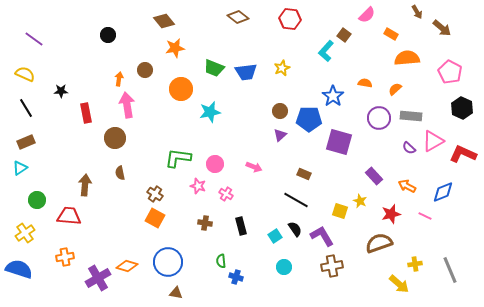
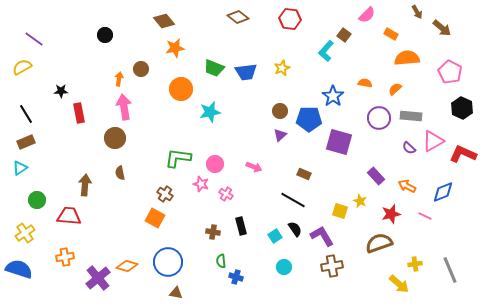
black circle at (108, 35): moved 3 px left
brown circle at (145, 70): moved 4 px left, 1 px up
yellow semicircle at (25, 74): moved 3 px left, 7 px up; rotated 54 degrees counterclockwise
pink arrow at (127, 105): moved 3 px left, 2 px down
black line at (26, 108): moved 6 px down
red rectangle at (86, 113): moved 7 px left
purple rectangle at (374, 176): moved 2 px right
pink star at (198, 186): moved 3 px right, 2 px up
brown cross at (155, 194): moved 10 px right
black line at (296, 200): moved 3 px left
brown cross at (205, 223): moved 8 px right, 9 px down
purple cross at (98, 278): rotated 10 degrees counterclockwise
